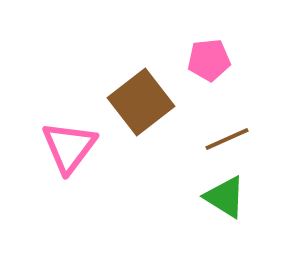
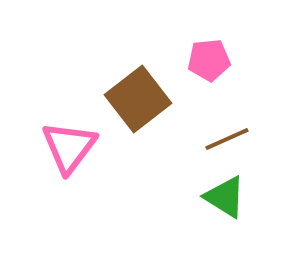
brown square: moved 3 px left, 3 px up
